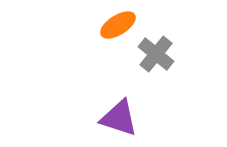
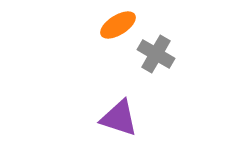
gray cross: rotated 9 degrees counterclockwise
